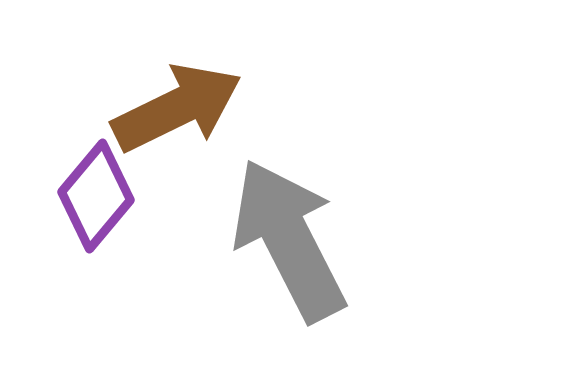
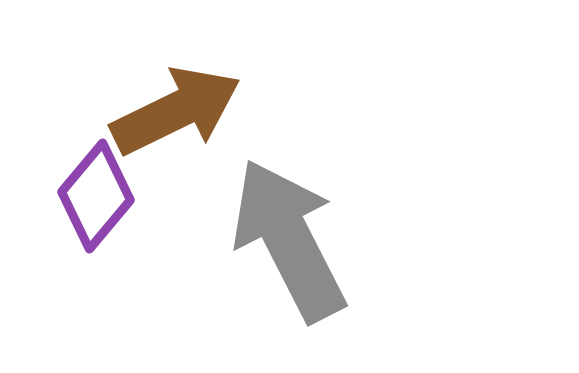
brown arrow: moved 1 px left, 3 px down
